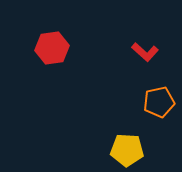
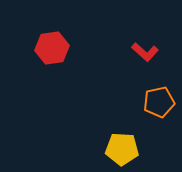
yellow pentagon: moved 5 px left, 1 px up
